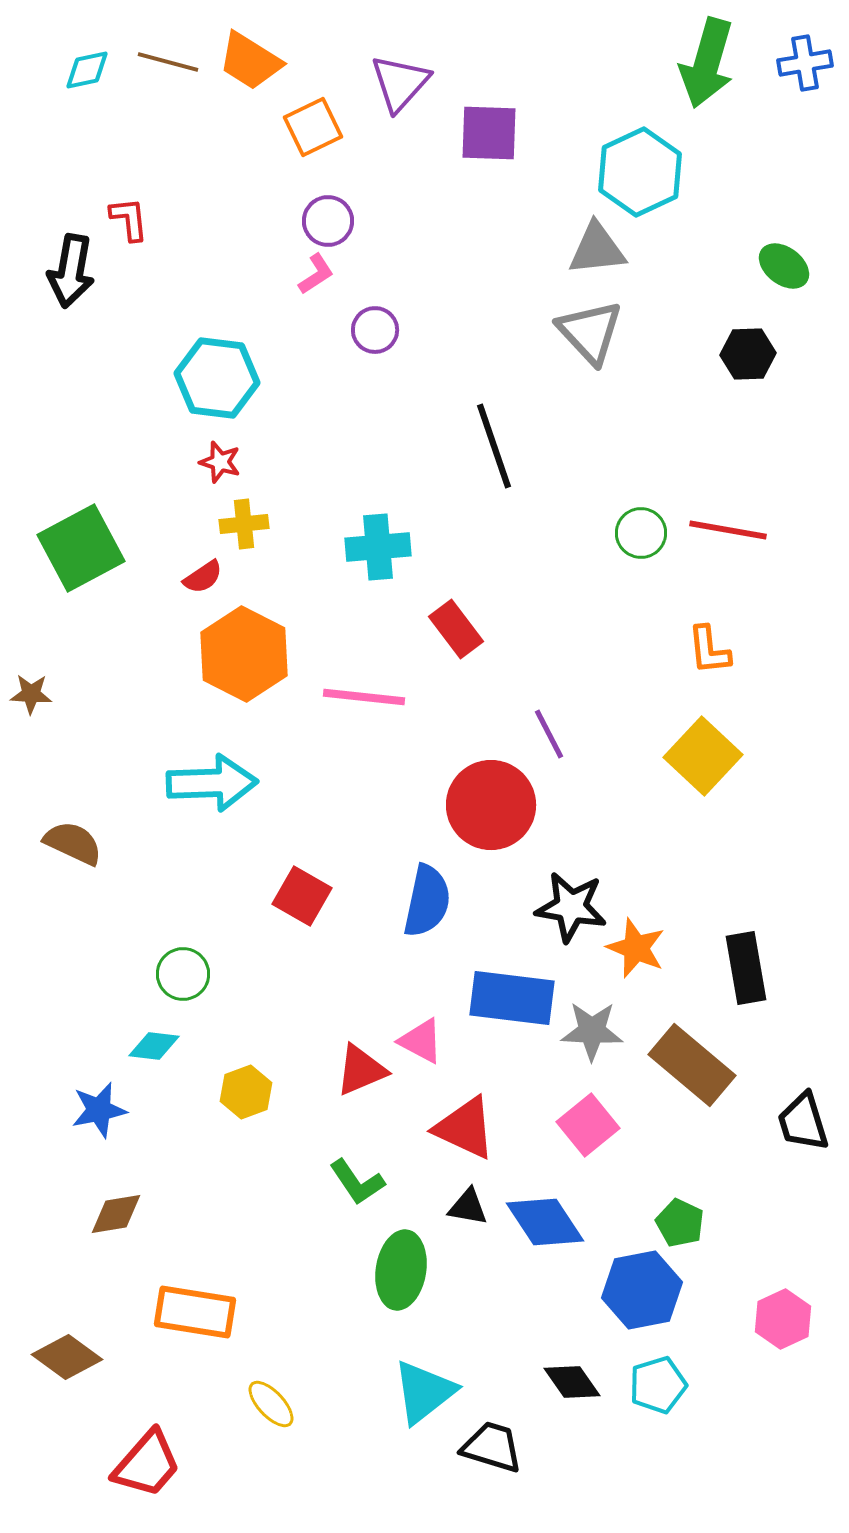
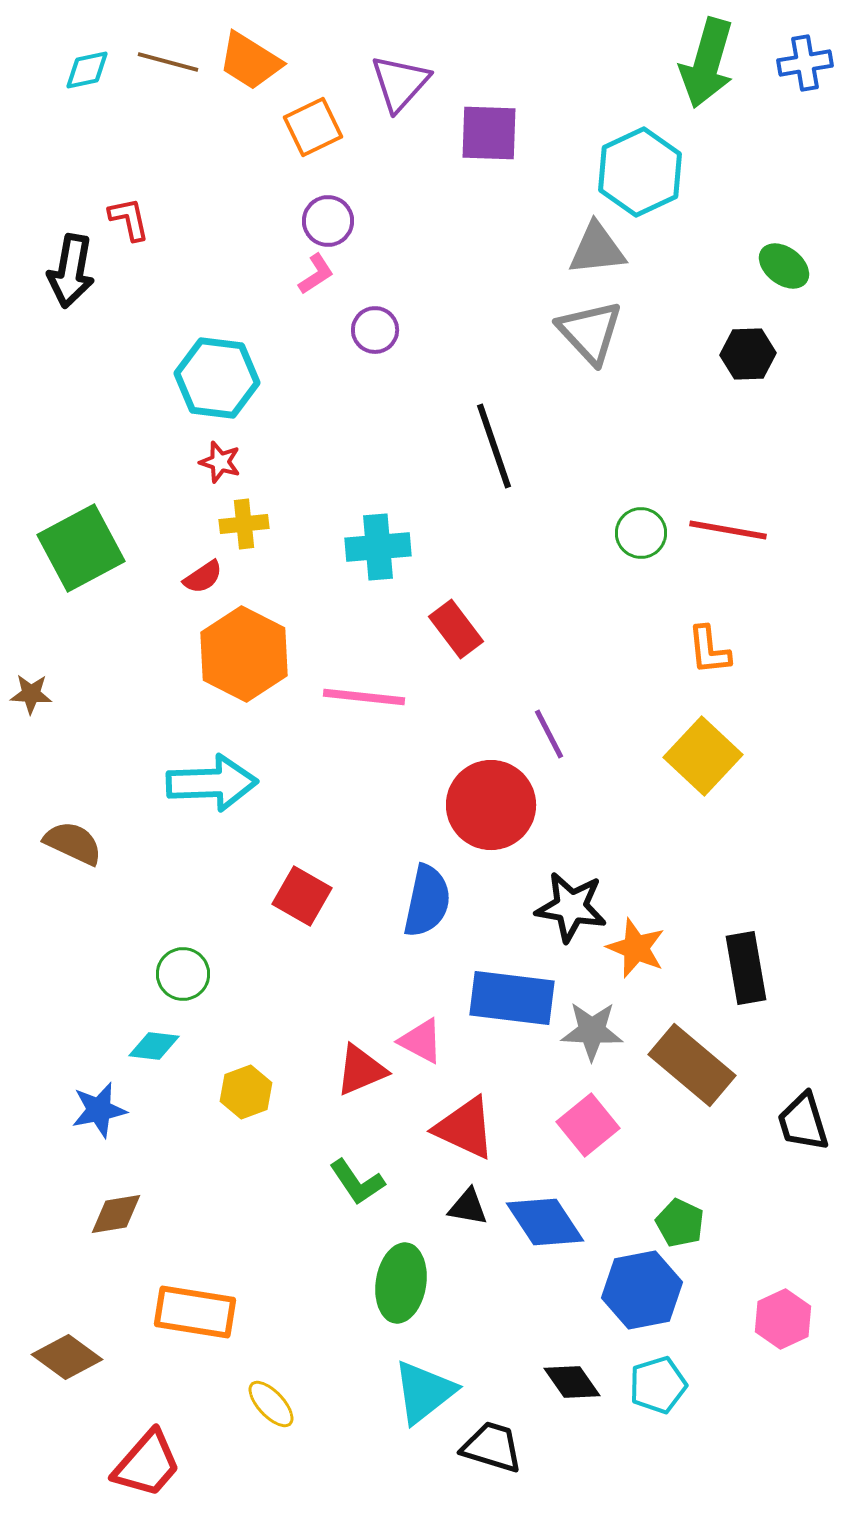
red L-shape at (129, 219): rotated 6 degrees counterclockwise
green ellipse at (401, 1270): moved 13 px down
